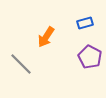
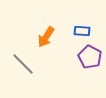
blue rectangle: moved 3 px left, 8 px down; rotated 21 degrees clockwise
gray line: moved 2 px right
